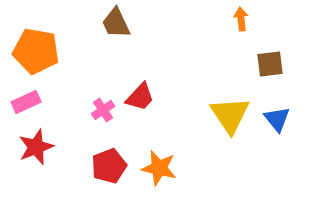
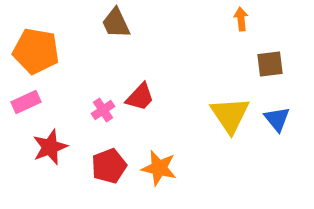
red star: moved 14 px right
